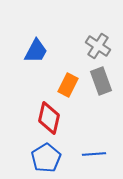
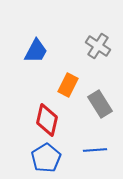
gray rectangle: moved 1 px left, 23 px down; rotated 12 degrees counterclockwise
red diamond: moved 2 px left, 2 px down
blue line: moved 1 px right, 4 px up
